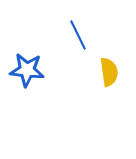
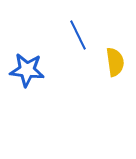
yellow semicircle: moved 6 px right, 10 px up
